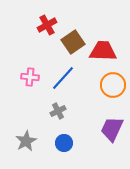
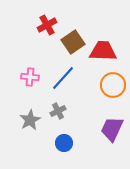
gray star: moved 4 px right, 21 px up
